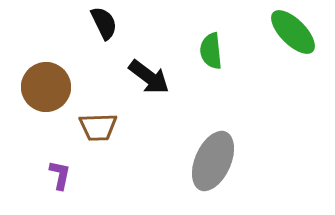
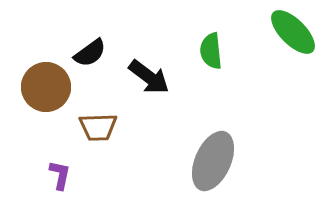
black semicircle: moved 14 px left, 30 px down; rotated 80 degrees clockwise
